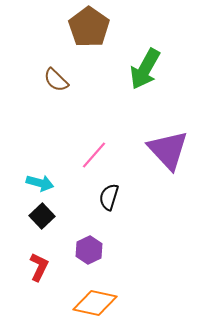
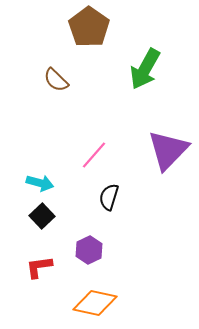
purple triangle: rotated 27 degrees clockwise
red L-shape: rotated 124 degrees counterclockwise
